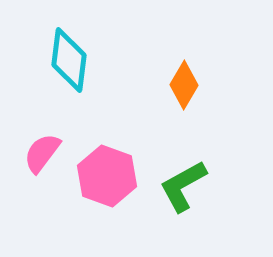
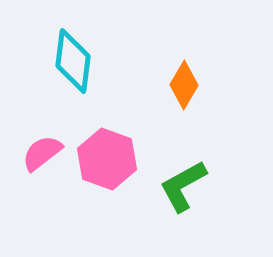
cyan diamond: moved 4 px right, 1 px down
pink semicircle: rotated 15 degrees clockwise
pink hexagon: moved 17 px up
